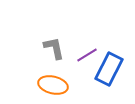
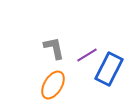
orange ellipse: rotated 72 degrees counterclockwise
